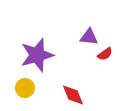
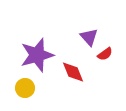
purple triangle: rotated 42 degrees clockwise
red diamond: moved 23 px up
